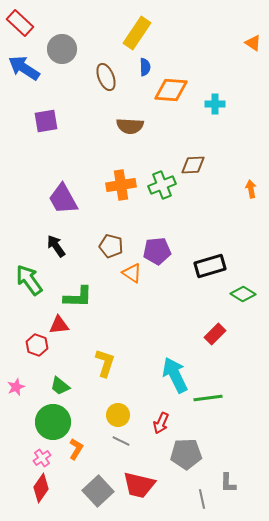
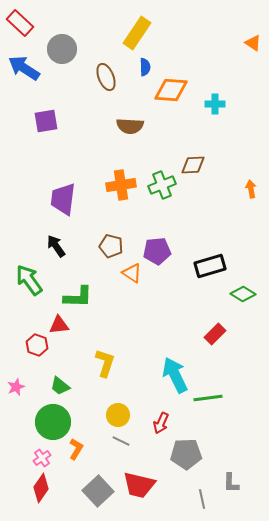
purple trapezoid at (63, 199): rotated 36 degrees clockwise
gray L-shape at (228, 483): moved 3 px right
